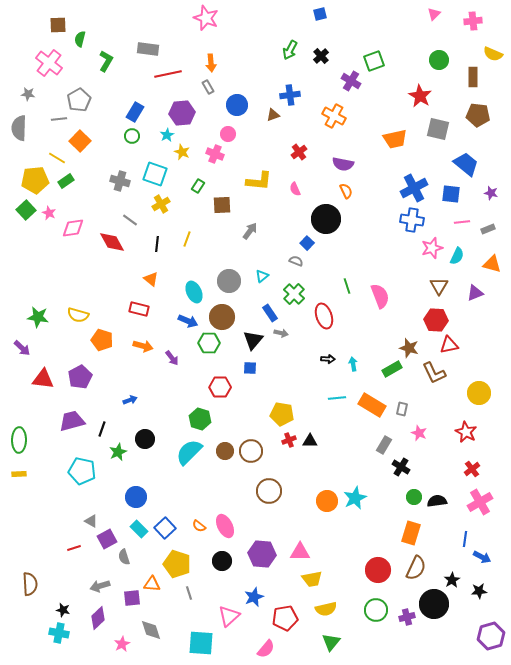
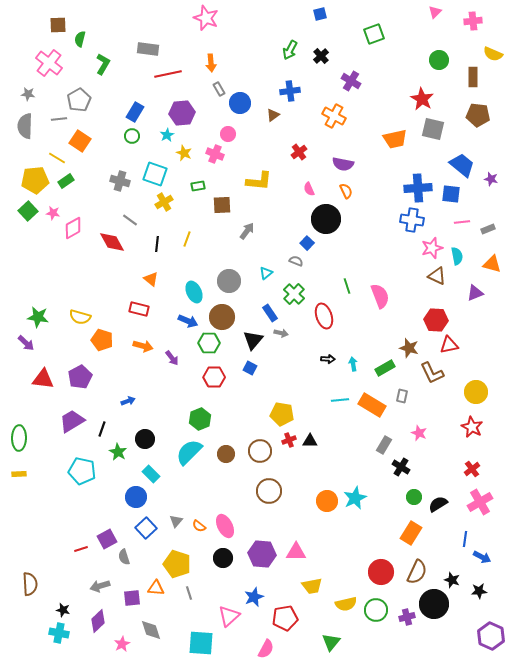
pink triangle at (434, 14): moved 1 px right, 2 px up
green L-shape at (106, 61): moved 3 px left, 3 px down
green square at (374, 61): moved 27 px up
gray rectangle at (208, 87): moved 11 px right, 2 px down
blue cross at (290, 95): moved 4 px up
red star at (420, 96): moved 2 px right, 3 px down
blue circle at (237, 105): moved 3 px right, 2 px up
brown triangle at (273, 115): rotated 16 degrees counterclockwise
gray semicircle at (19, 128): moved 6 px right, 2 px up
gray square at (438, 129): moved 5 px left
orange square at (80, 141): rotated 10 degrees counterclockwise
yellow star at (182, 152): moved 2 px right, 1 px down
blue trapezoid at (466, 164): moved 4 px left, 1 px down
green rectangle at (198, 186): rotated 48 degrees clockwise
blue cross at (414, 188): moved 4 px right; rotated 24 degrees clockwise
pink semicircle at (295, 189): moved 14 px right
purple star at (491, 193): moved 14 px up
yellow cross at (161, 204): moved 3 px right, 2 px up
green square at (26, 210): moved 2 px right, 1 px down
pink star at (49, 213): moved 4 px right; rotated 16 degrees counterclockwise
pink diamond at (73, 228): rotated 20 degrees counterclockwise
gray arrow at (250, 231): moved 3 px left
cyan semicircle at (457, 256): rotated 36 degrees counterclockwise
cyan triangle at (262, 276): moved 4 px right, 3 px up
brown triangle at (439, 286): moved 2 px left, 10 px up; rotated 36 degrees counterclockwise
yellow semicircle at (78, 315): moved 2 px right, 2 px down
purple arrow at (22, 348): moved 4 px right, 5 px up
blue square at (250, 368): rotated 24 degrees clockwise
green rectangle at (392, 369): moved 7 px left, 1 px up
brown L-shape at (434, 373): moved 2 px left
red hexagon at (220, 387): moved 6 px left, 10 px up
yellow circle at (479, 393): moved 3 px left, 1 px up
cyan line at (337, 398): moved 3 px right, 2 px down
blue arrow at (130, 400): moved 2 px left, 1 px down
gray rectangle at (402, 409): moved 13 px up
green hexagon at (200, 419): rotated 20 degrees clockwise
purple trapezoid at (72, 421): rotated 16 degrees counterclockwise
red star at (466, 432): moved 6 px right, 5 px up
green ellipse at (19, 440): moved 2 px up
brown circle at (225, 451): moved 1 px right, 3 px down
brown circle at (251, 451): moved 9 px right
green star at (118, 452): rotated 18 degrees counterclockwise
black semicircle at (437, 501): moved 1 px right, 3 px down; rotated 24 degrees counterclockwise
gray triangle at (91, 521): moved 85 px right; rotated 40 degrees clockwise
blue square at (165, 528): moved 19 px left
cyan rectangle at (139, 529): moved 12 px right, 55 px up
orange rectangle at (411, 533): rotated 15 degrees clockwise
red line at (74, 548): moved 7 px right, 1 px down
pink triangle at (300, 552): moved 4 px left
black circle at (222, 561): moved 1 px right, 3 px up
brown semicircle at (416, 568): moved 1 px right, 4 px down
red circle at (378, 570): moved 3 px right, 2 px down
yellow trapezoid at (312, 579): moved 7 px down
black star at (452, 580): rotated 21 degrees counterclockwise
orange triangle at (152, 584): moved 4 px right, 4 px down
yellow semicircle at (326, 609): moved 20 px right, 5 px up
purple diamond at (98, 618): moved 3 px down
purple hexagon at (491, 636): rotated 20 degrees counterclockwise
pink semicircle at (266, 649): rotated 12 degrees counterclockwise
